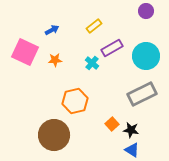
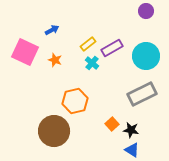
yellow rectangle: moved 6 px left, 18 px down
orange star: rotated 24 degrees clockwise
brown circle: moved 4 px up
